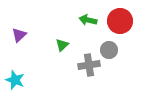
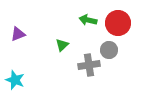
red circle: moved 2 px left, 2 px down
purple triangle: moved 1 px left, 1 px up; rotated 21 degrees clockwise
